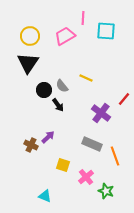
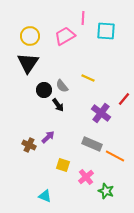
yellow line: moved 2 px right
brown cross: moved 2 px left
orange line: rotated 42 degrees counterclockwise
